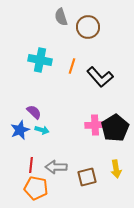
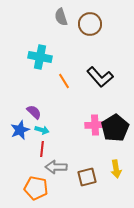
brown circle: moved 2 px right, 3 px up
cyan cross: moved 3 px up
orange line: moved 8 px left, 15 px down; rotated 49 degrees counterclockwise
red line: moved 11 px right, 16 px up
